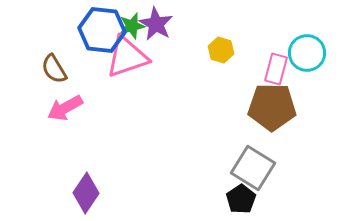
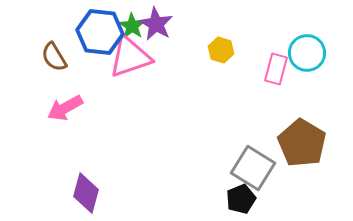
green star: rotated 24 degrees counterclockwise
blue hexagon: moved 2 px left, 2 px down
pink triangle: moved 3 px right
brown semicircle: moved 12 px up
brown pentagon: moved 30 px right, 36 px down; rotated 30 degrees clockwise
purple diamond: rotated 18 degrees counterclockwise
black pentagon: rotated 12 degrees clockwise
